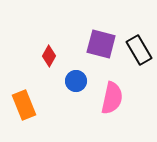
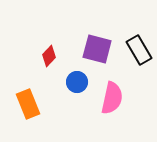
purple square: moved 4 px left, 5 px down
red diamond: rotated 15 degrees clockwise
blue circle: moved 1 px right, 1 px down
orange rectangle: moved 4 px right, 1 px up
